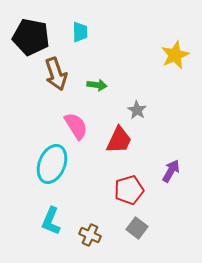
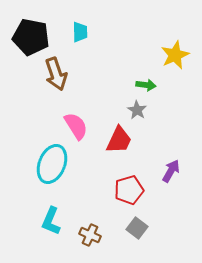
green arrow: moved 49 px right
